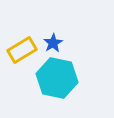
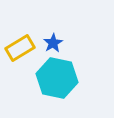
yellow rectangle: moved 2 px left, 2 px up
